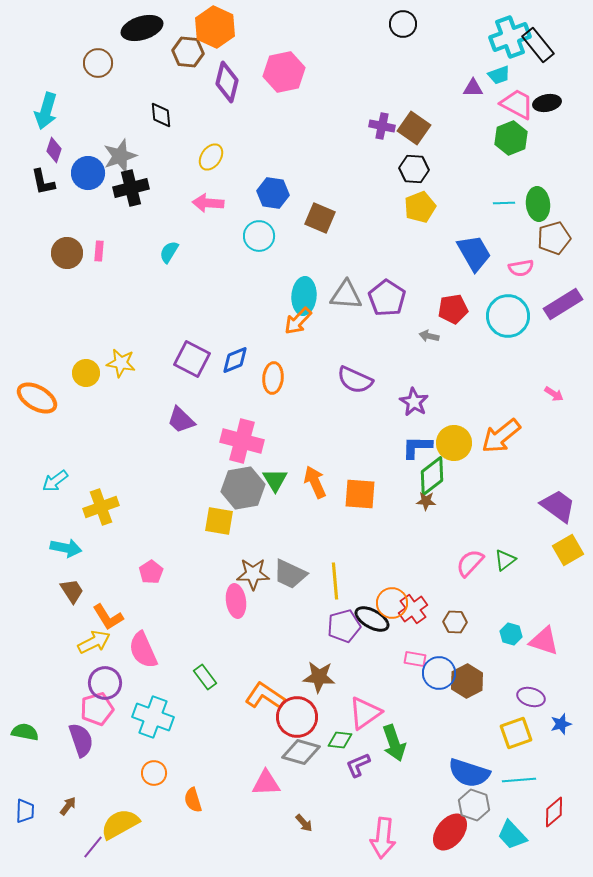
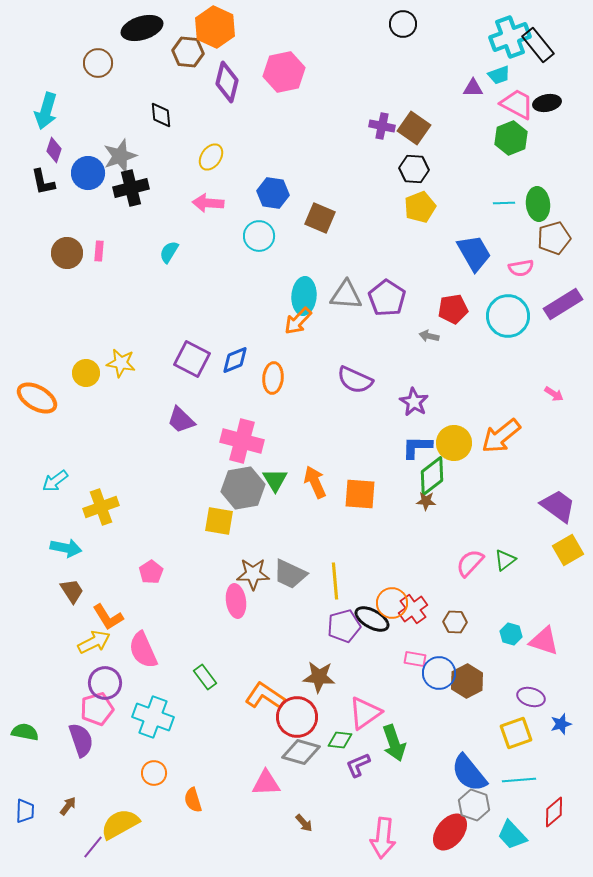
blue semicircle at (469, 773): rotated 33 degrees clockwise
